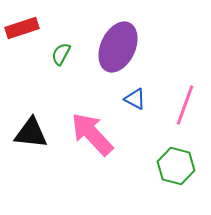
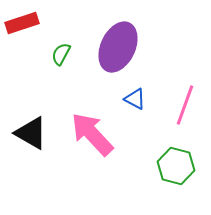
red rectangle: moved 5 px up
black triangle: rotated 24 degrees clockwise
